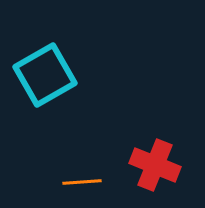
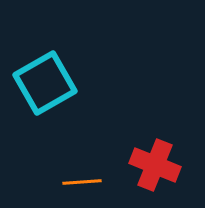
cyan square: moved 8 px down
